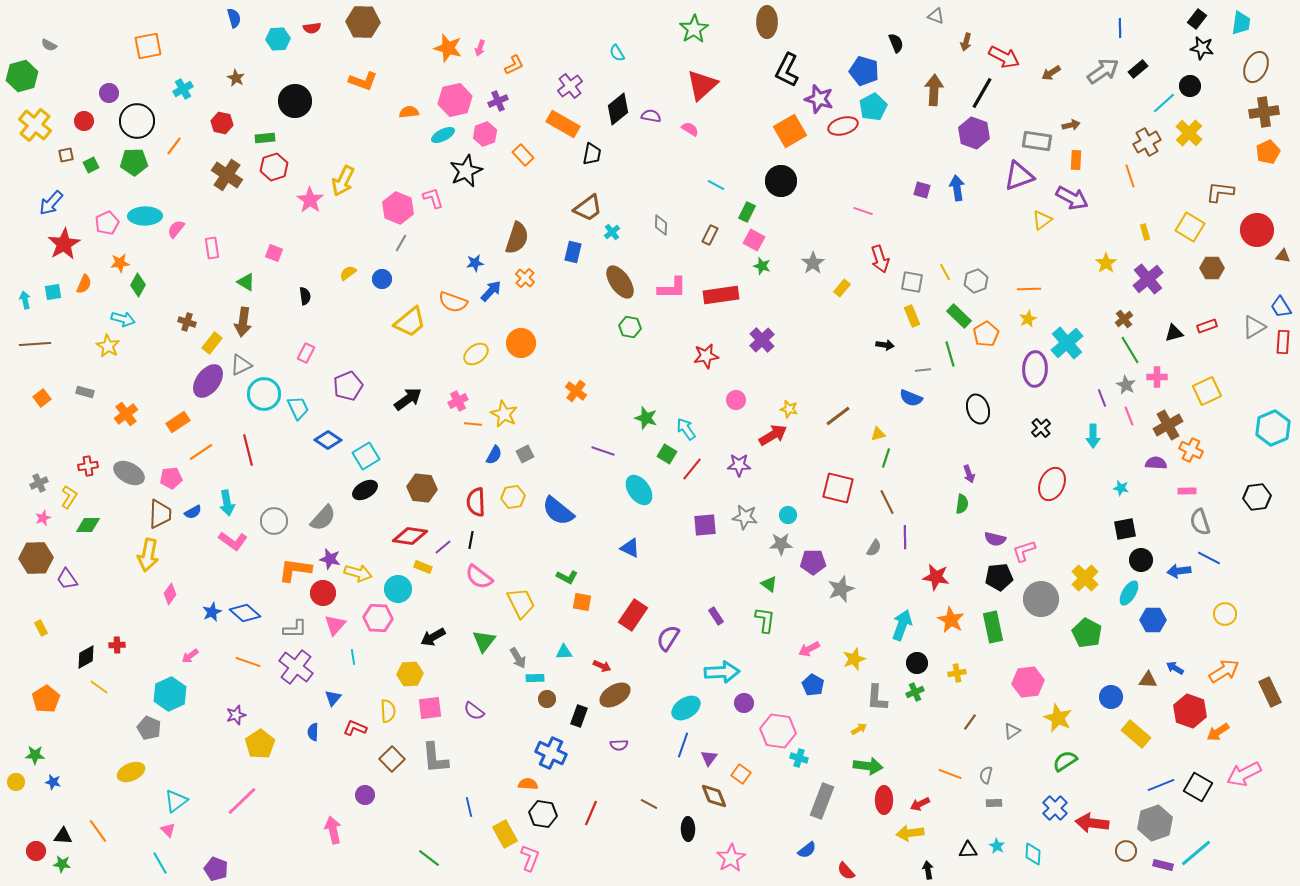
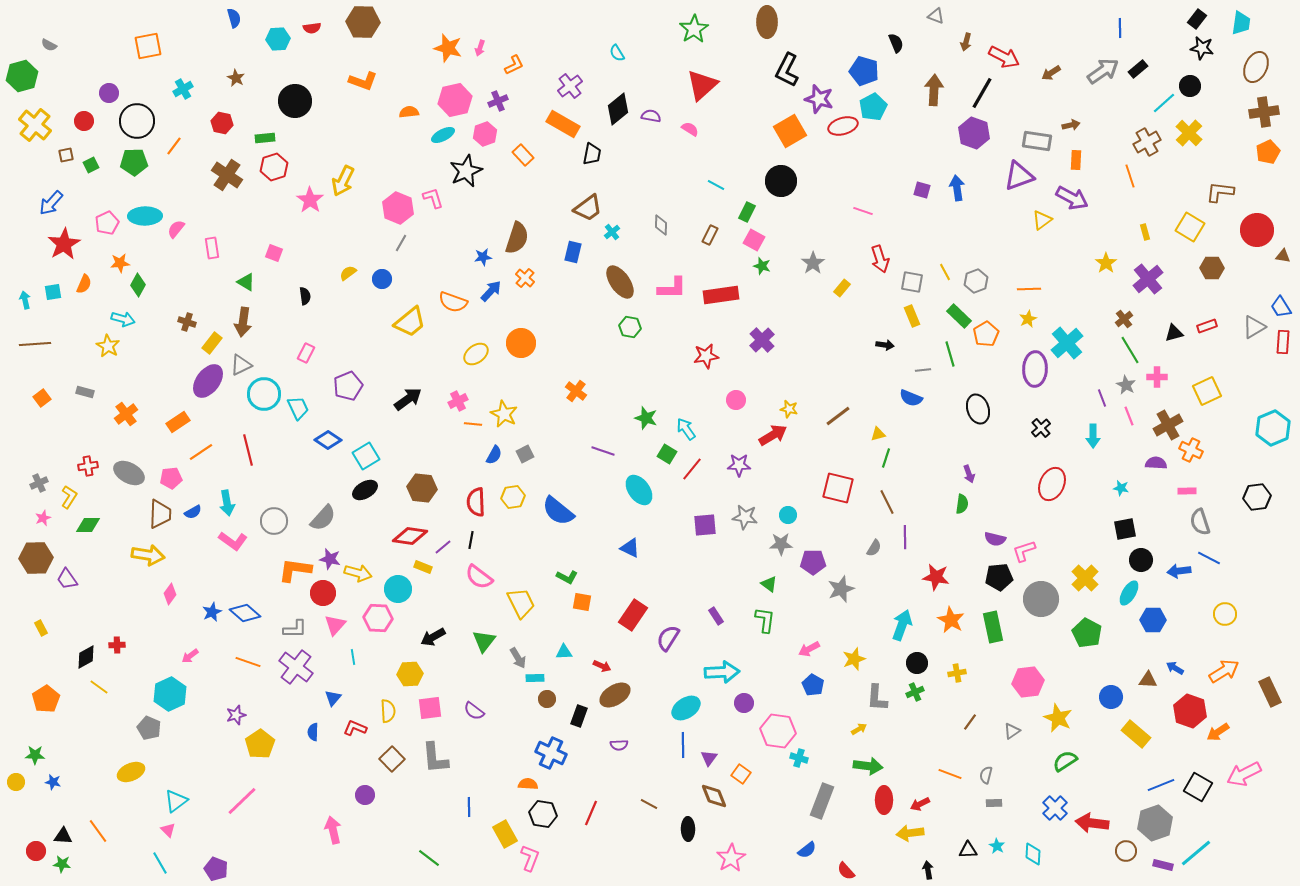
blue star at (475, 263): moved 8 px right, 6 px up
yellow arrow at (148, 555): rotated 92 degrees counterclockwise
blue line at (683, 745): rotated 20 degrees counterclockwise
blue line at (469, 807): rotated 12 degrees clockwise
